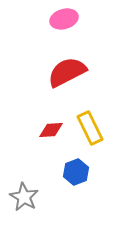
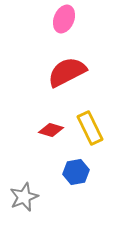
pink ellipse: rotated 52 degrees counterclockwise
red diamond: rotated 20 degrees clockwise
blue hexagon: rotated 10 degrees clockwise
gray star: rotated 20 degrees clockwise
